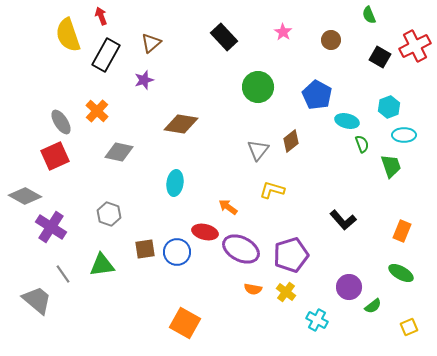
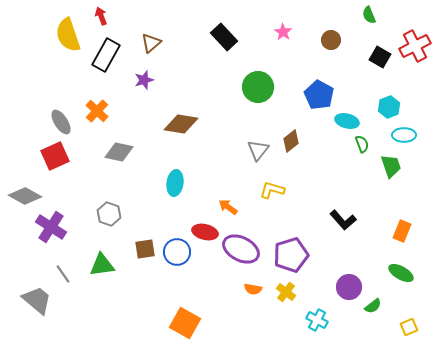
blue pentagon at (317, 95): moved 2 px right
